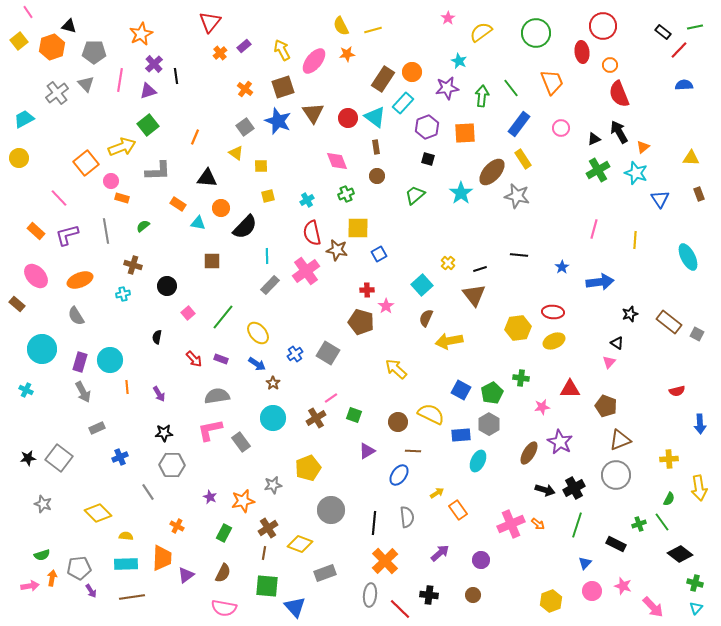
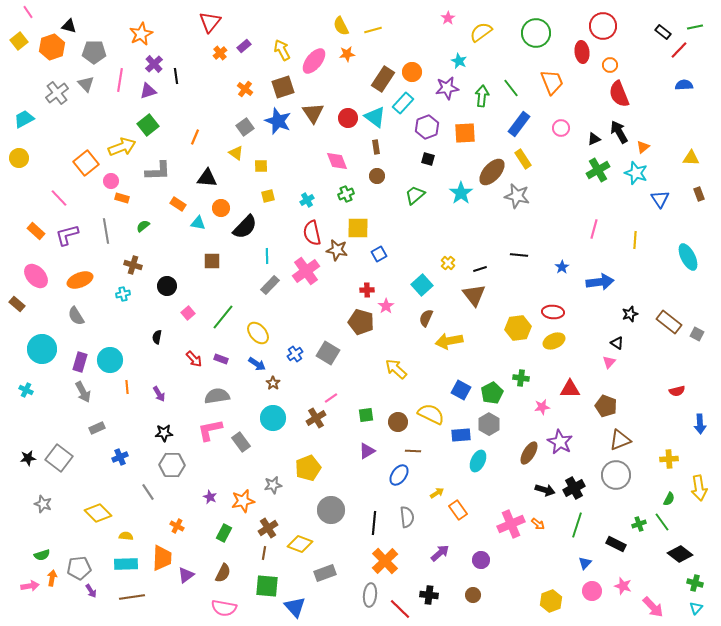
green square at (354, 415): moved 12 px right; rotated 28 degrees counterclockwise
